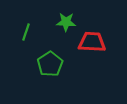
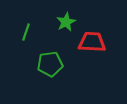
green star: rotated 30 degrees counterclockwise
green pentagon: rotated 25 degrees clockwise
